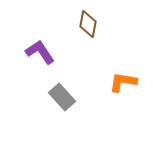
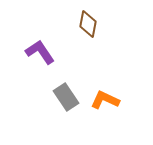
orange L-shape: moved 18 px left, 18 px down; rotated 16 degrees clockwise
gray rectangle: moved 4 px right; rotated 8 degrees clockwise
